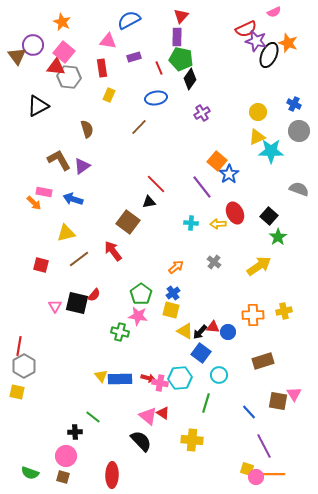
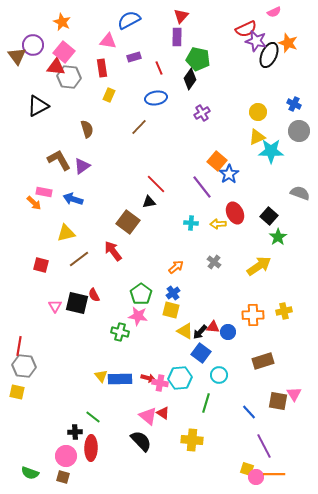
green pentagon at (181, 59): moved 17 px right
gray semicircle at (299, 189): moved 1 px right, 4 px down
red semicircle at (94, 295): rotated 112 degrees clockwise
gray hexagon at (24, 366): rotated 25 degrees counterclockwise
red ellipse at (112, 475): moved 21 px left, 27 px up
